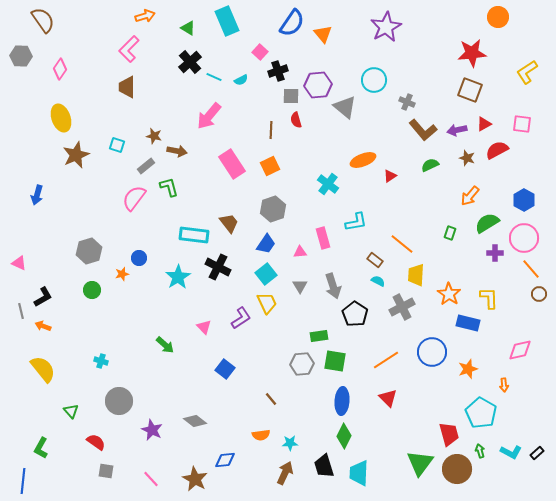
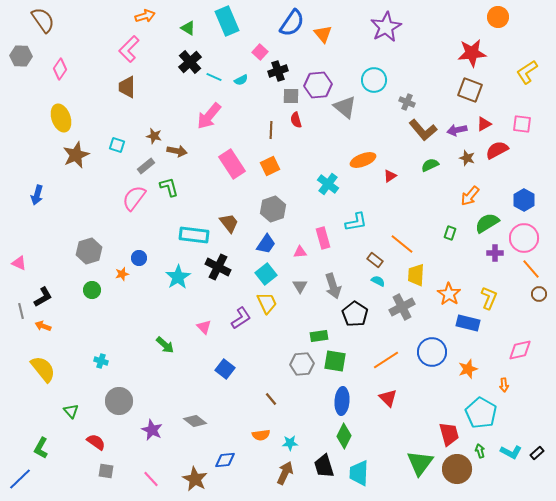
yellow L-shape at (489, 298): rotated 25 degrees clockwise
blue line at (23, 481): moved 3 px left, 2 px up; rotated 40 degrees clockwise
